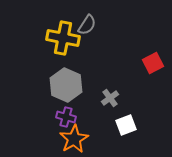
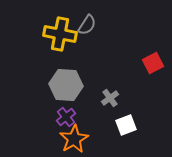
yellow cross: moved 3 px left, 4 px up
gray hexagon: rotated 20 degrees counterclockwise
purple cross: rotated 36 degrees clockwise
